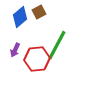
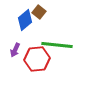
brown square: rotated 24 degrees counterclockwise
blue diamond: moved 5 px right, 3 px down
green line: rotated 68 degrees clockwise
